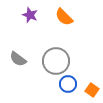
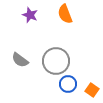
orange semicircle: moved 1 px right, 3 px up; rotated 24 degrees clockwise
gray semicircle: moved 2 px right, 1 px down
